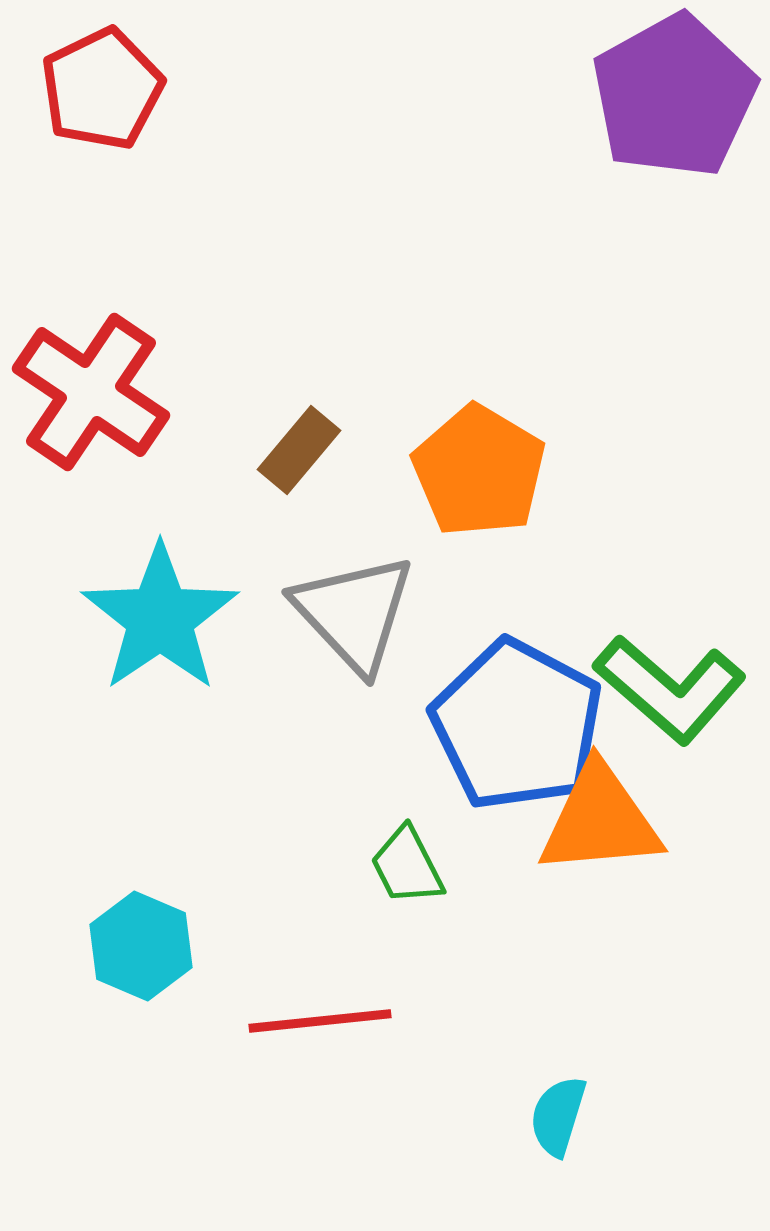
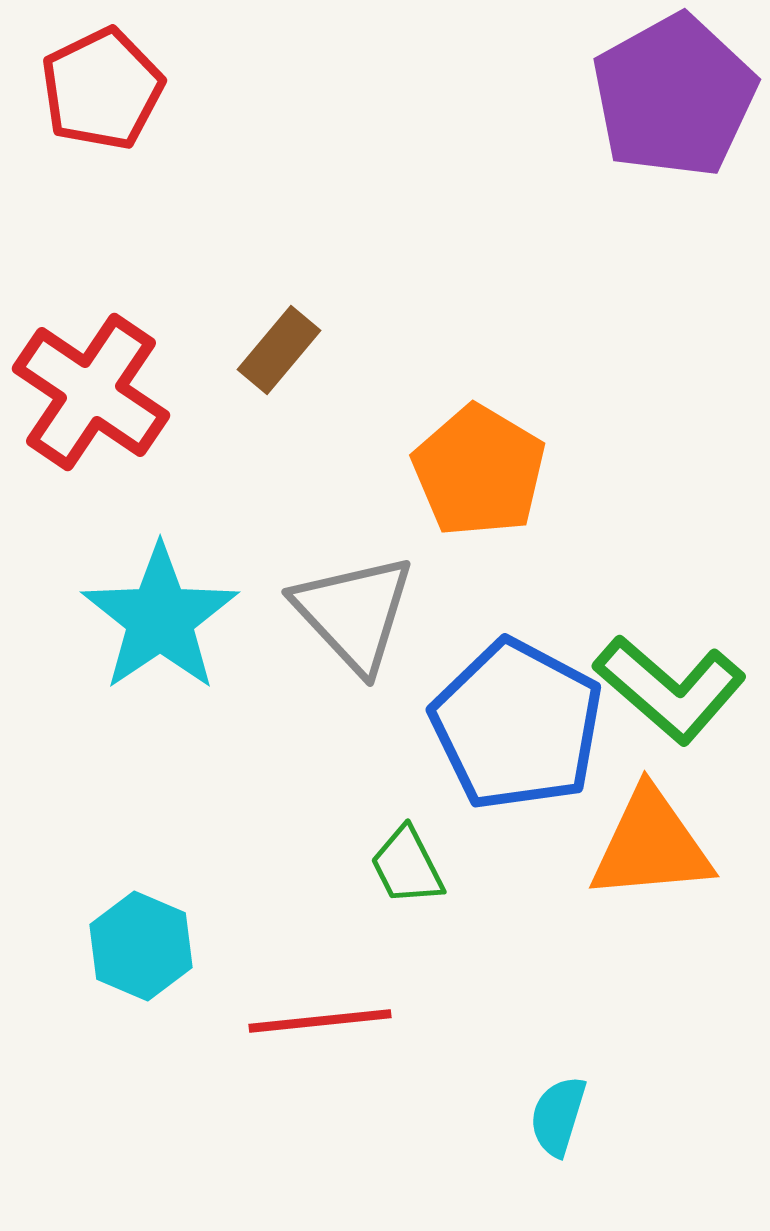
brown rectangle: moved 20 px left, 100 px up
orange triangle: moved 51 px right, 25 px down
